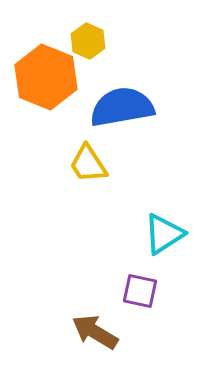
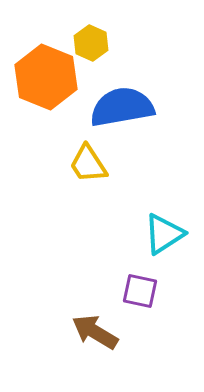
yellow hexagon: moved 3 px right, 2 px down
